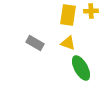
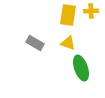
green ellipse: rotated 10 degrees clockwise
